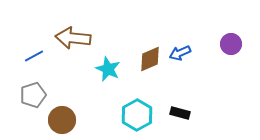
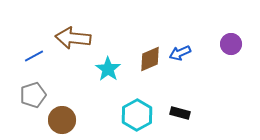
cyan star: rotated 10 degrees clockwise
